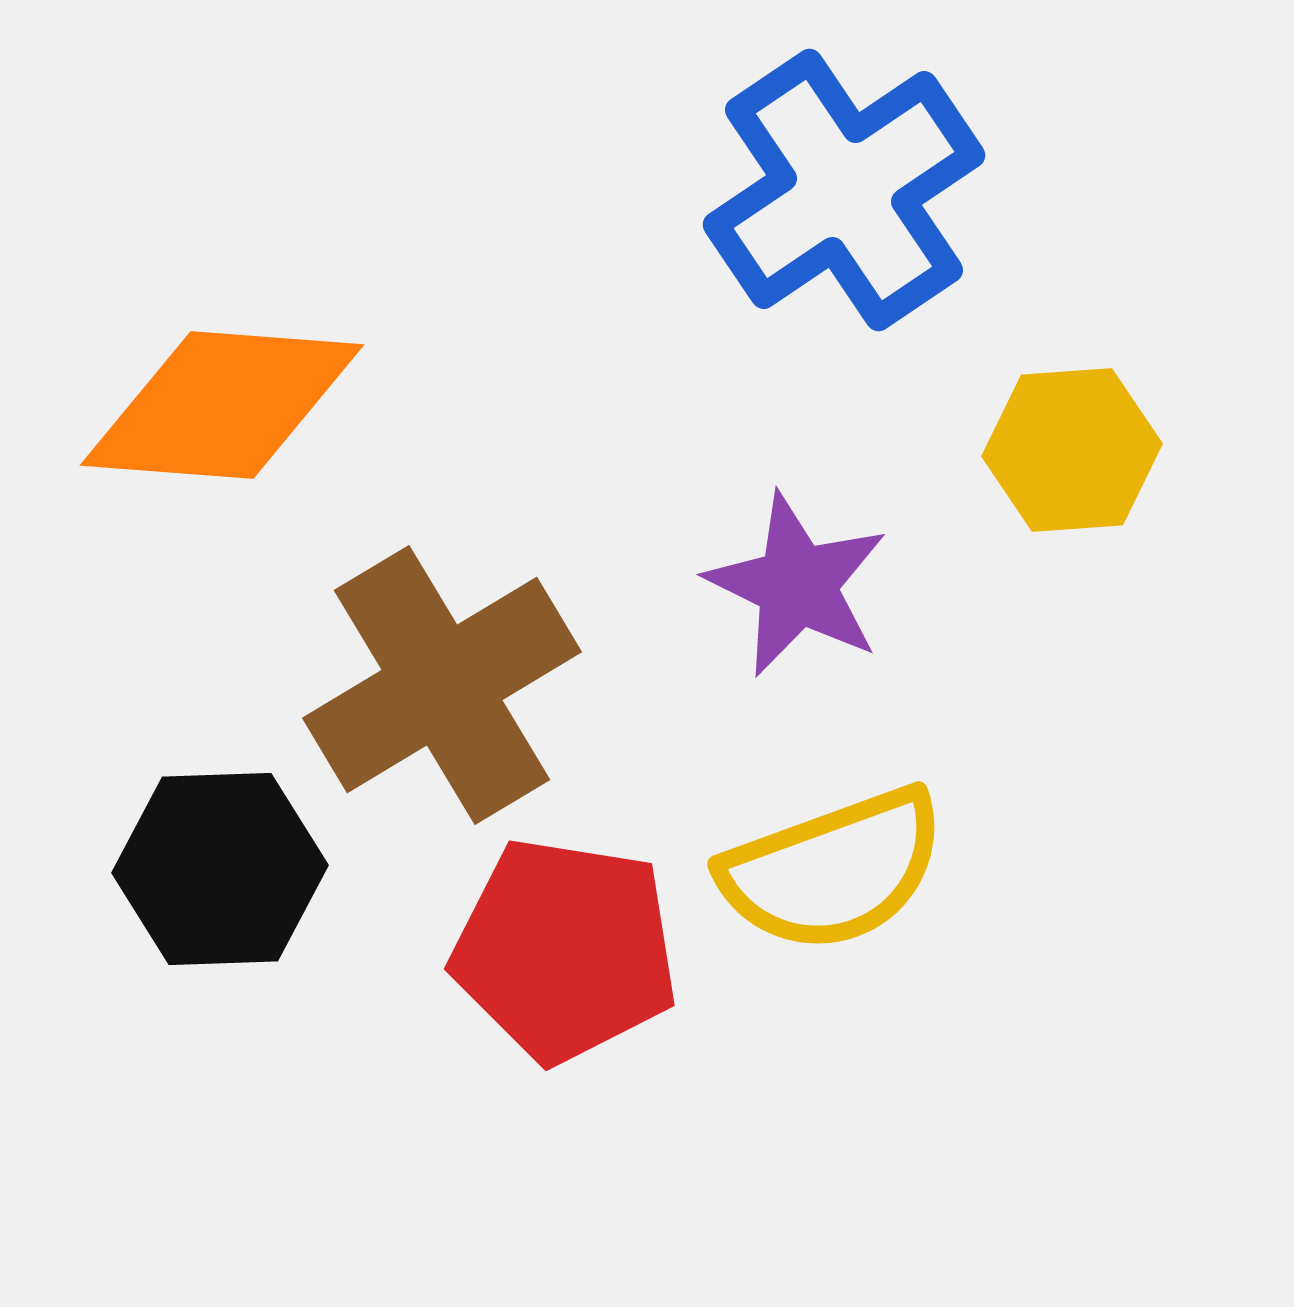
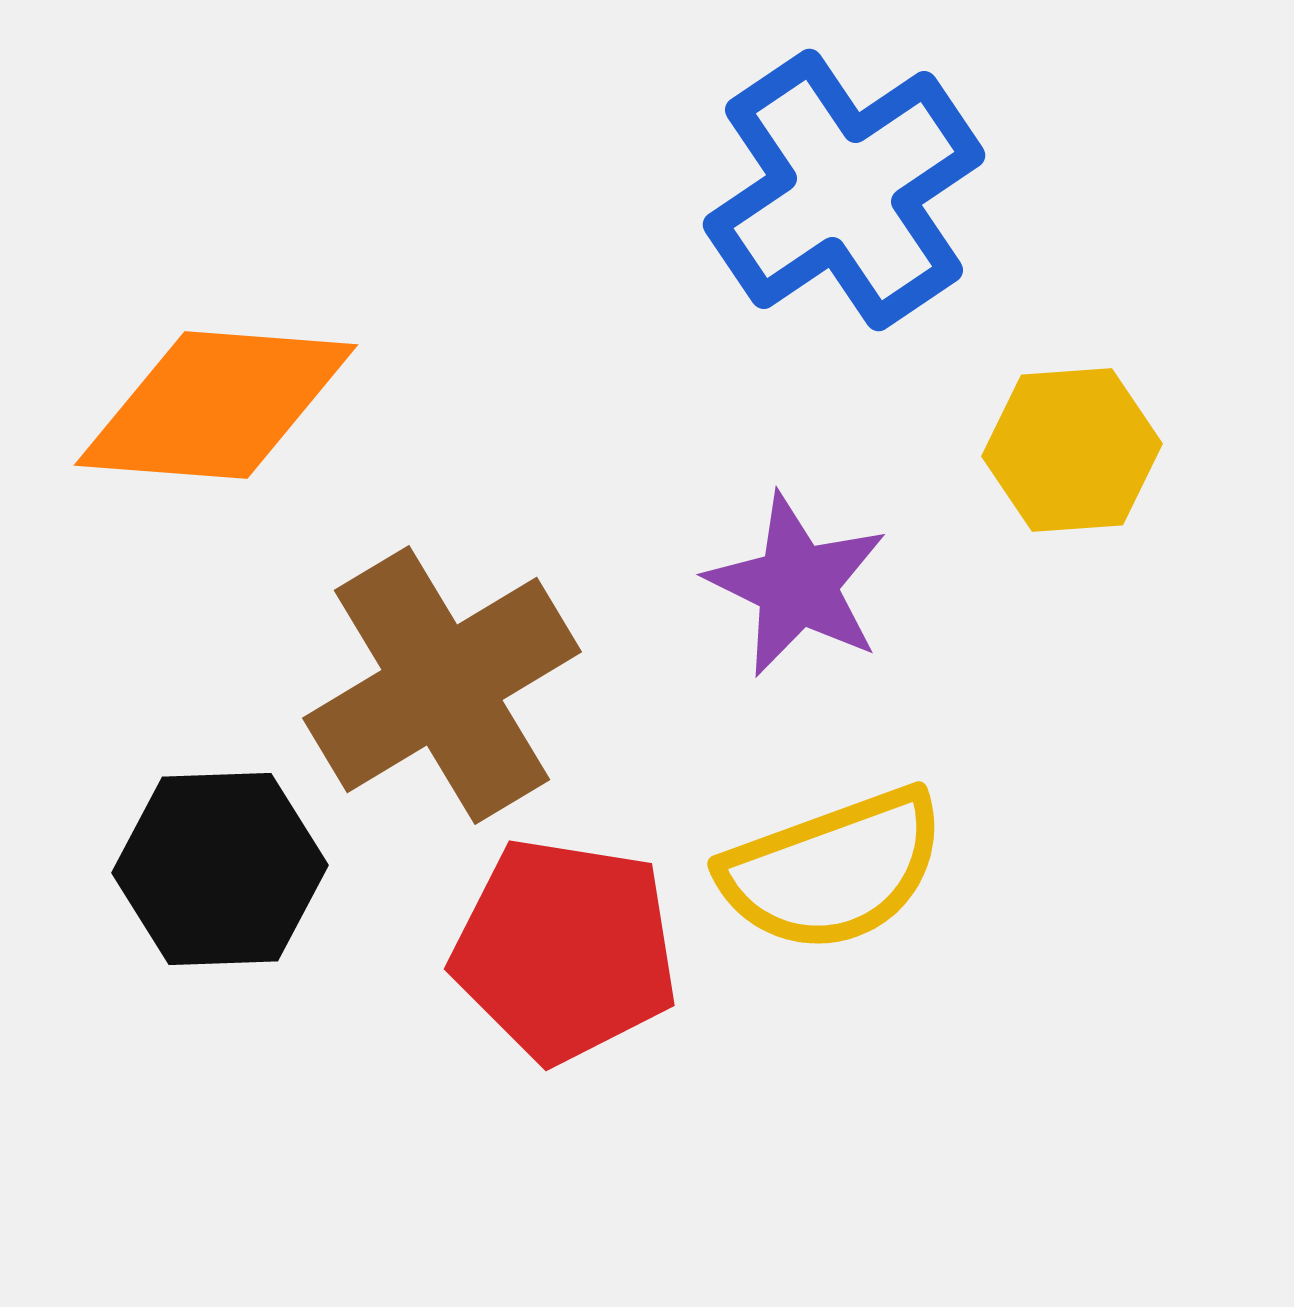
orange diamond: moved 6 px left
